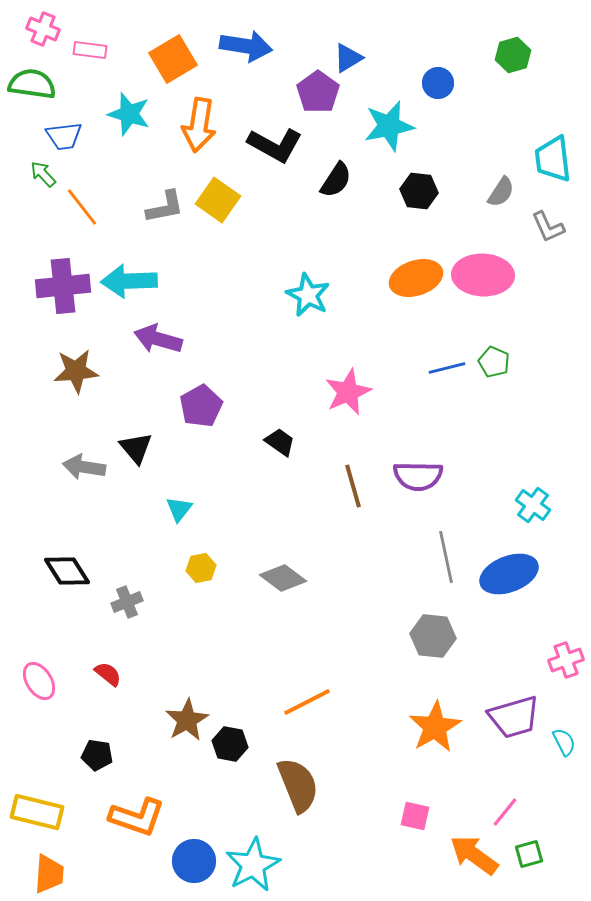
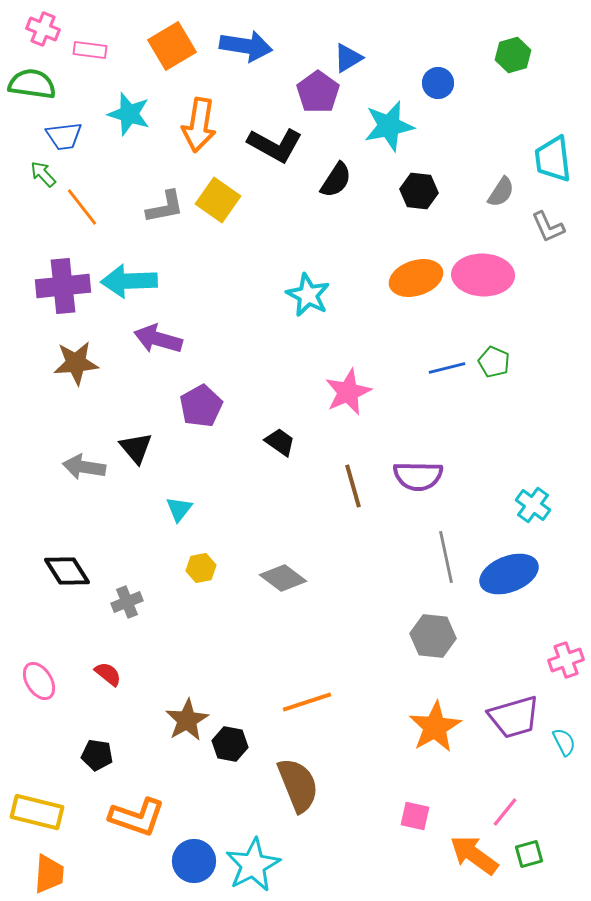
orange square at (173, 59): moved 1 px left, 13 px up
brown star at (76, 371): moved 8 px up
orange line at (307, 702): rotated 9 degrees clockwise
